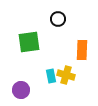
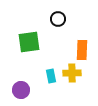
yellow cross: moved 6 px right, 2 px up; rotated 18 degrees counterclockwise
